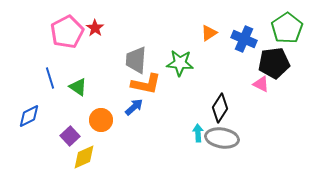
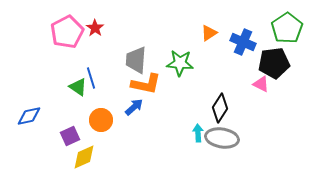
blue cross: moved 1 px left, 3 px down
blue line: moved 41 px right
blue diamond: rotated 15 degrees clockwise
purple square: rotated 18 degrees clockwise
